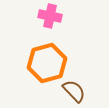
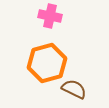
brown semicircle: moved 2 px up; rotated 20 degrees counterclockwise
